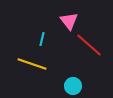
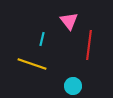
red line: rotated 56 degrees clockwise
